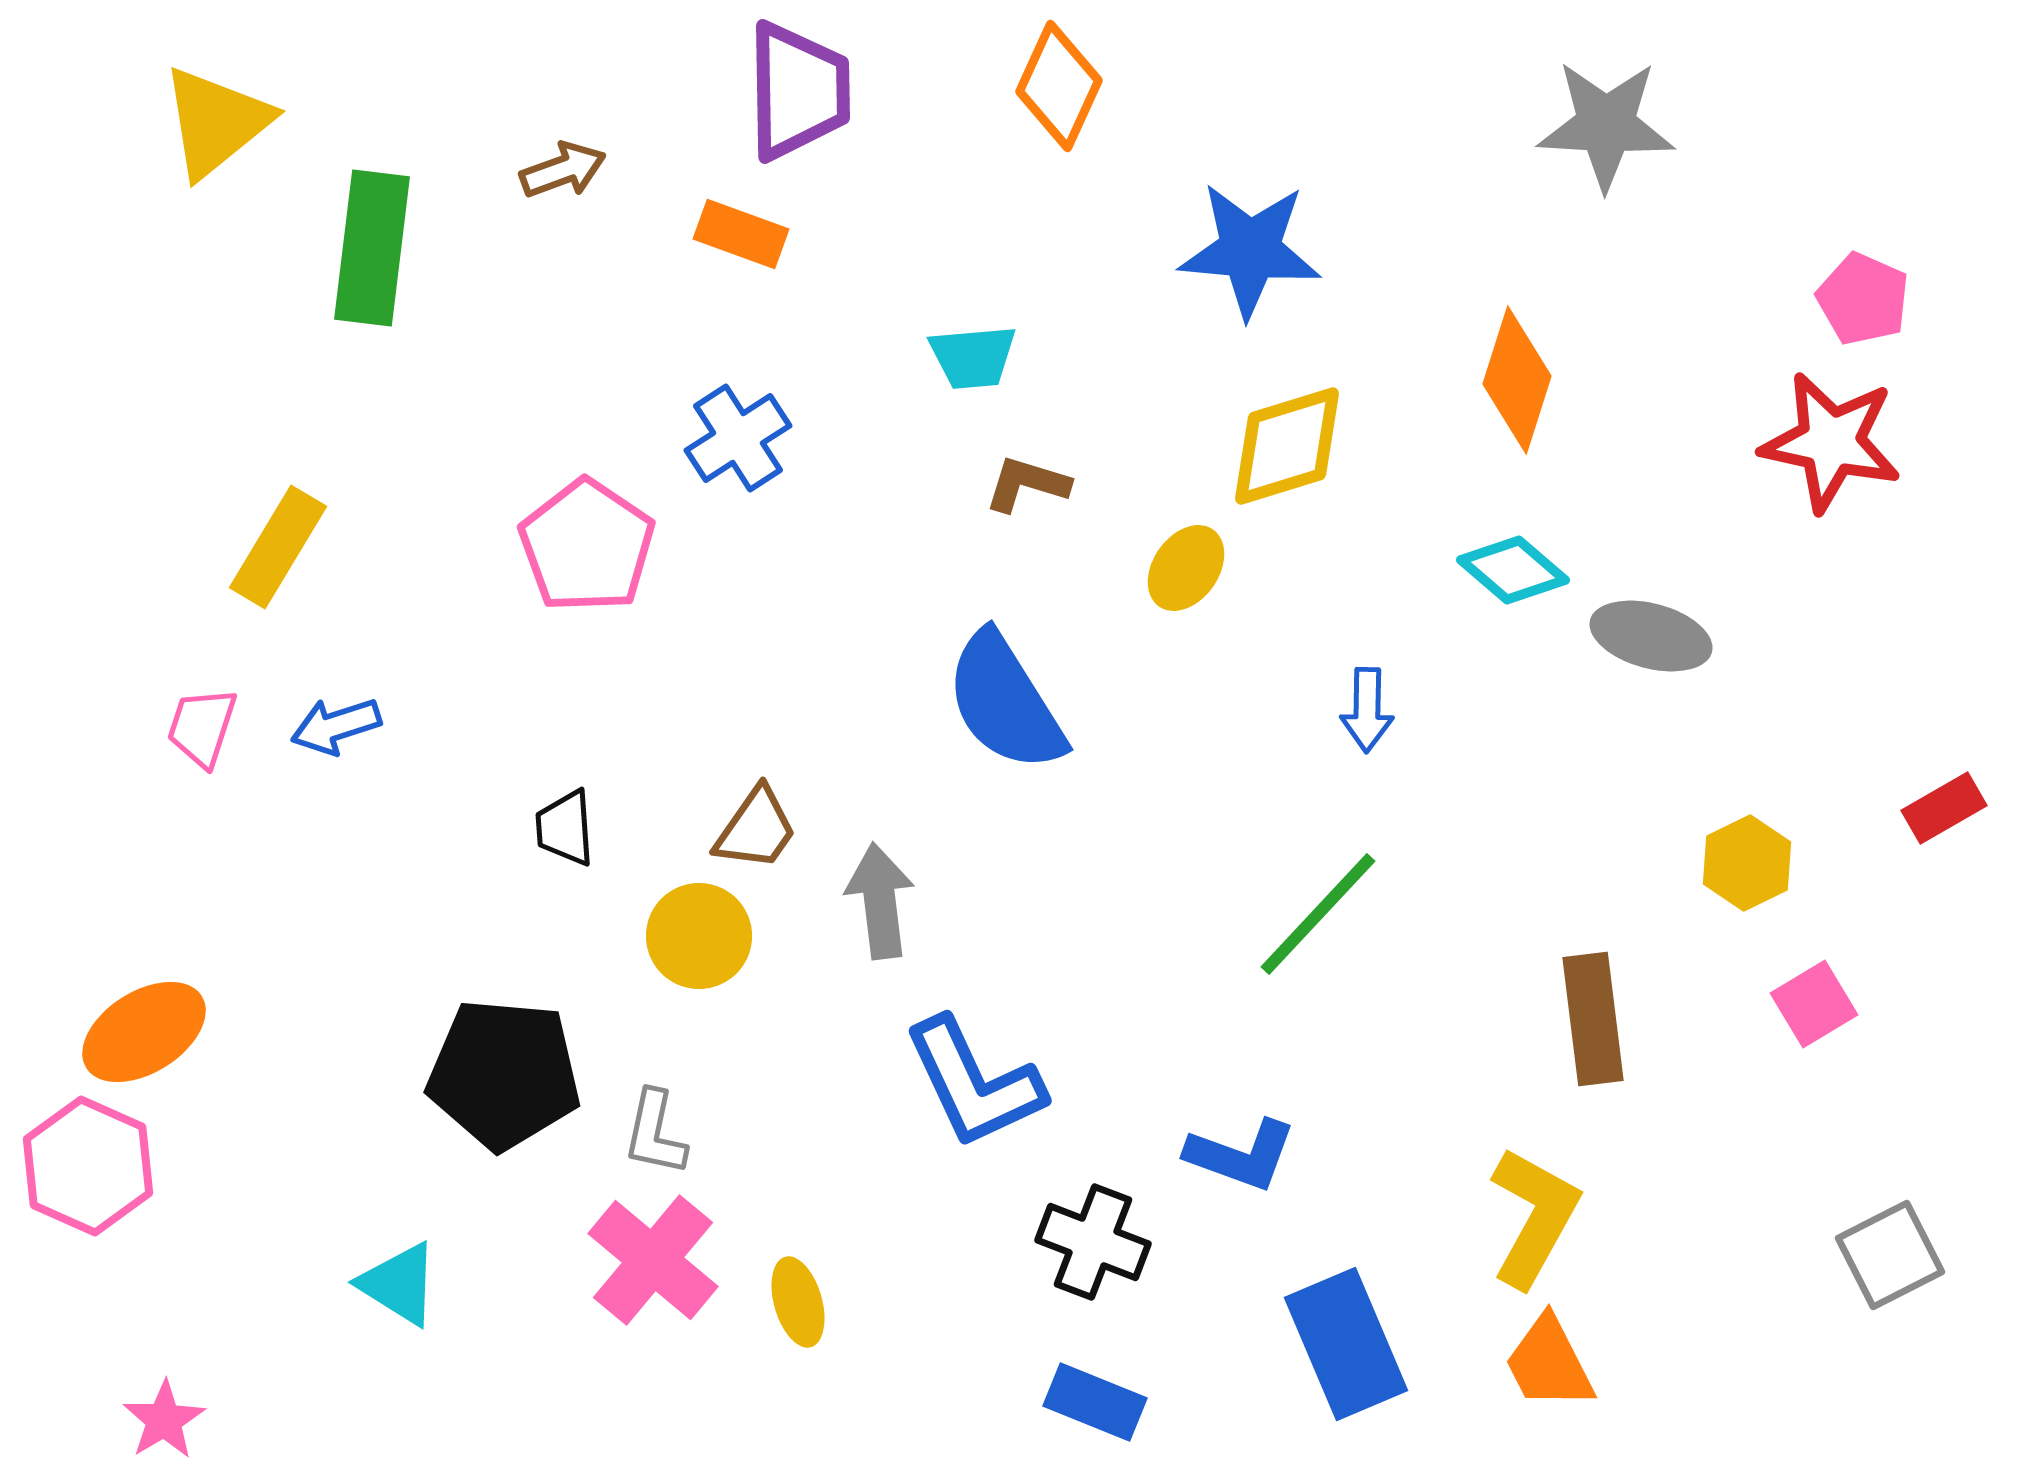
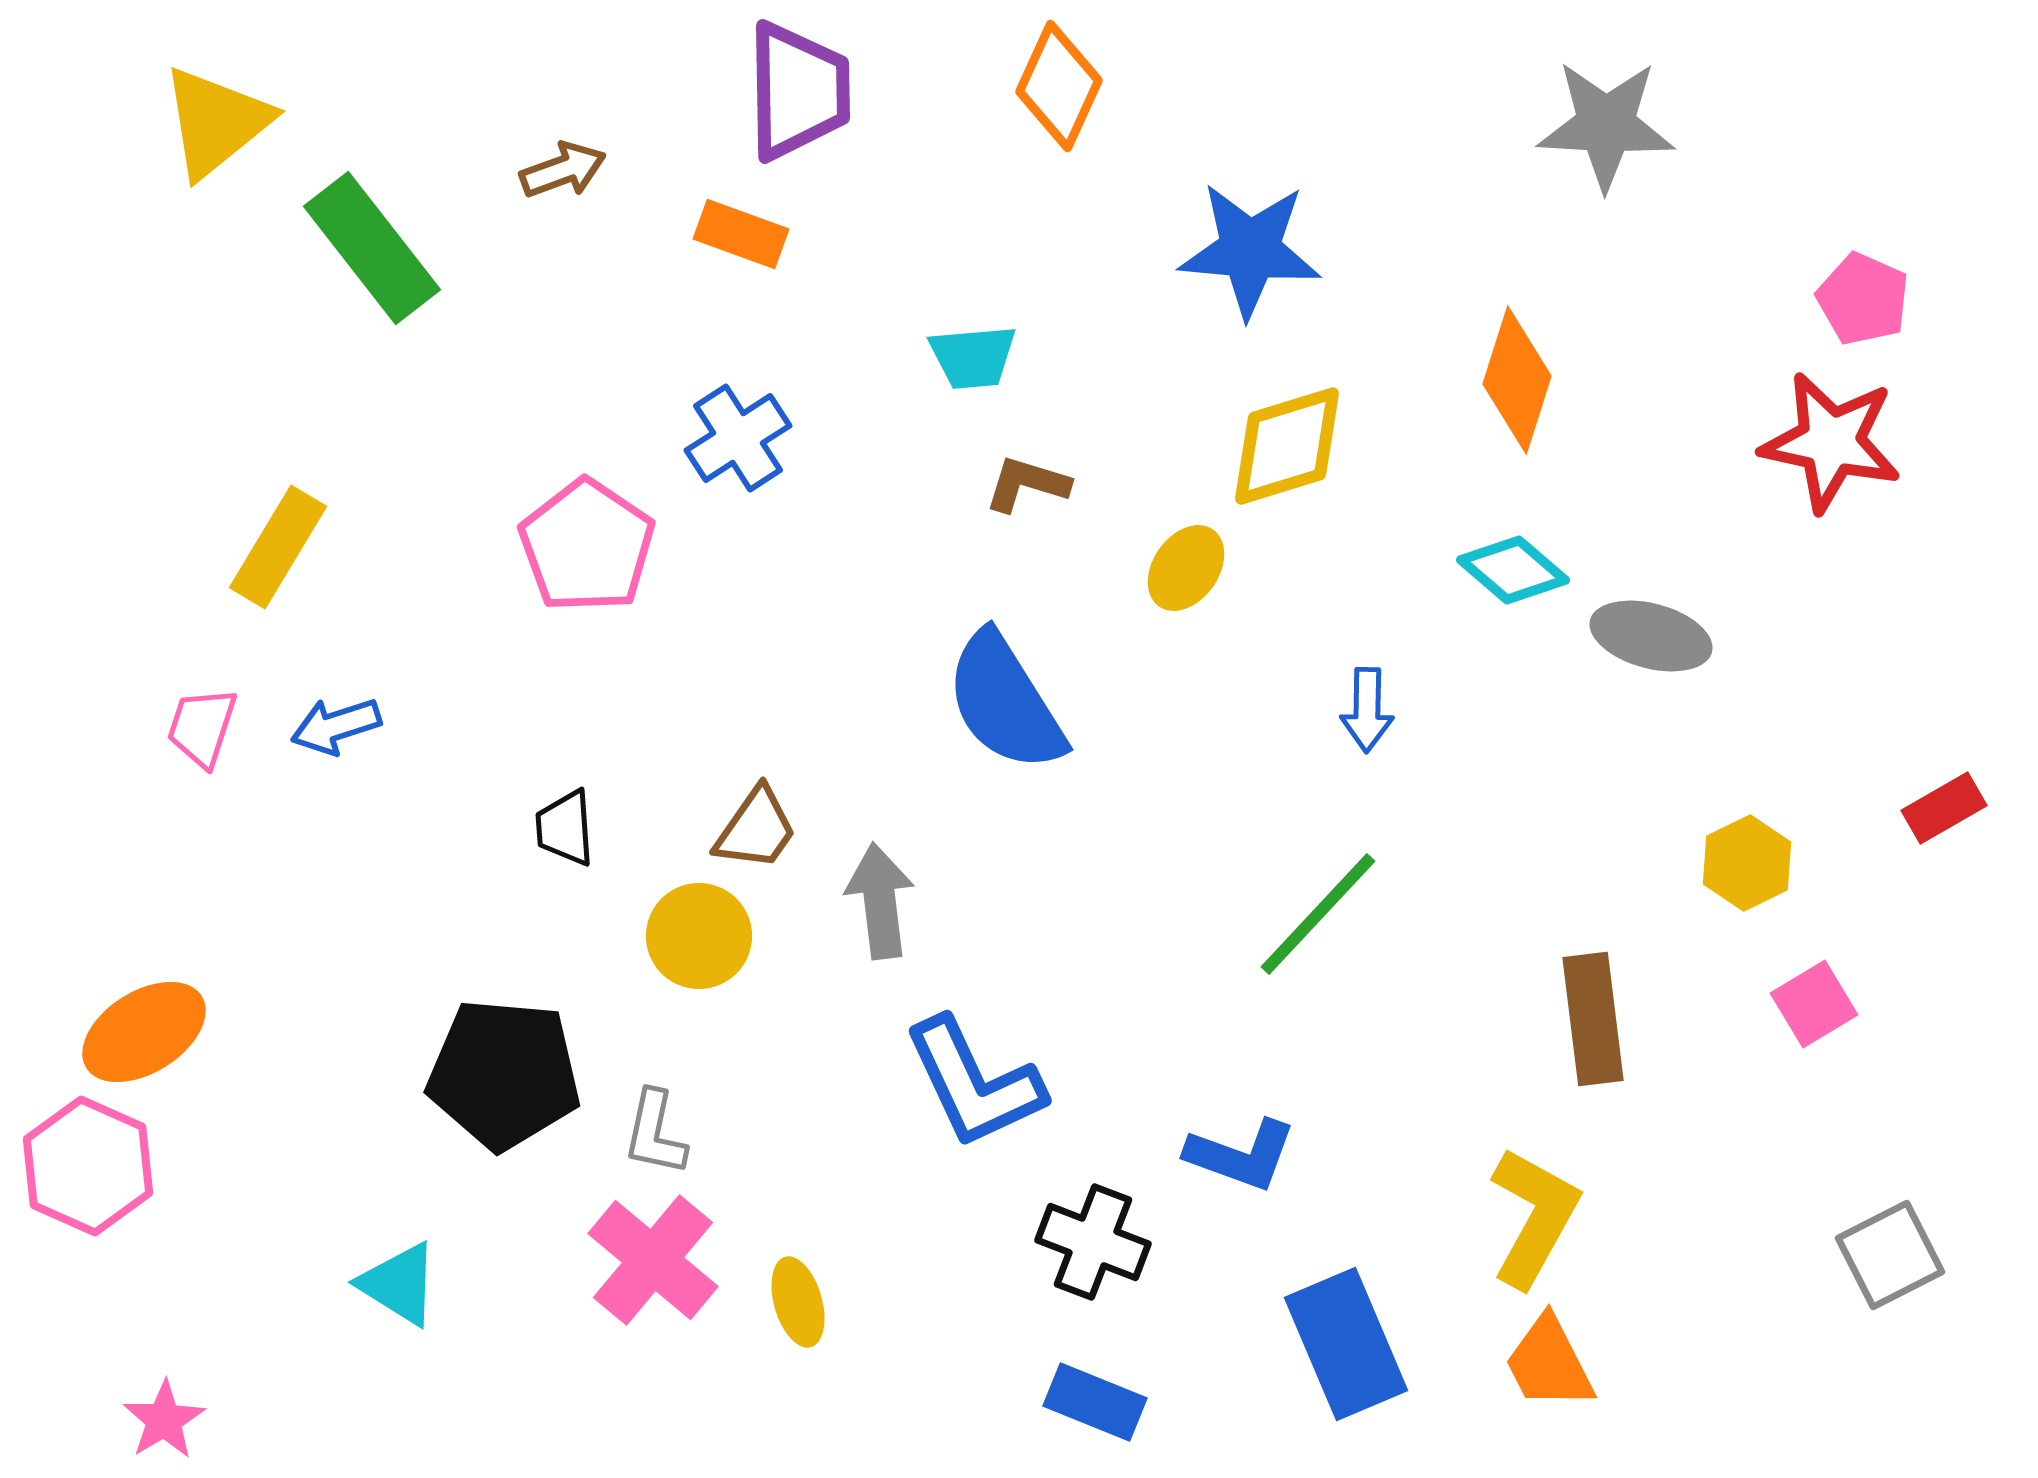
green rectangle at (372, 248): rotated 45 degrees counterclockwise
